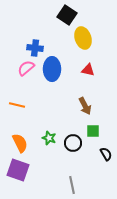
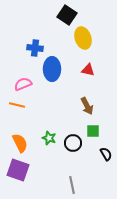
pink semicircle: moved 3 px left, 16 px down; rotated 18 degrees clockwise
brown arrow: moved 2 px right
